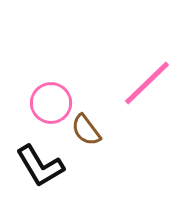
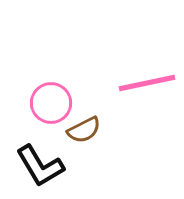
pink line: rotated 32 degrees clockwise
brown semicircle: moved 2 px left; rotated 80 degrees counterclockwise
